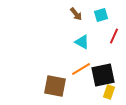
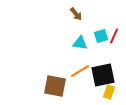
cyan square: moved 21 px down
cyan triangle: moved 2 px left, 1 px down; rotated 21 degrees counterclockwise
orange line: moved 1 px left, 2 px down
